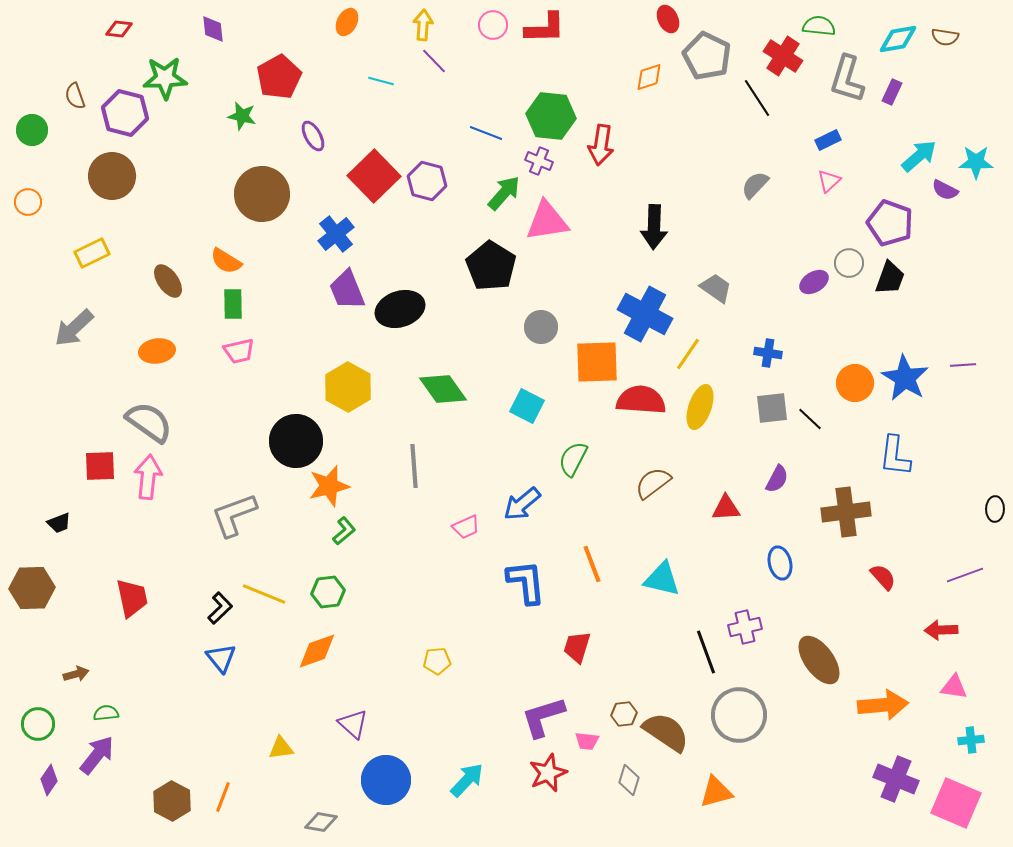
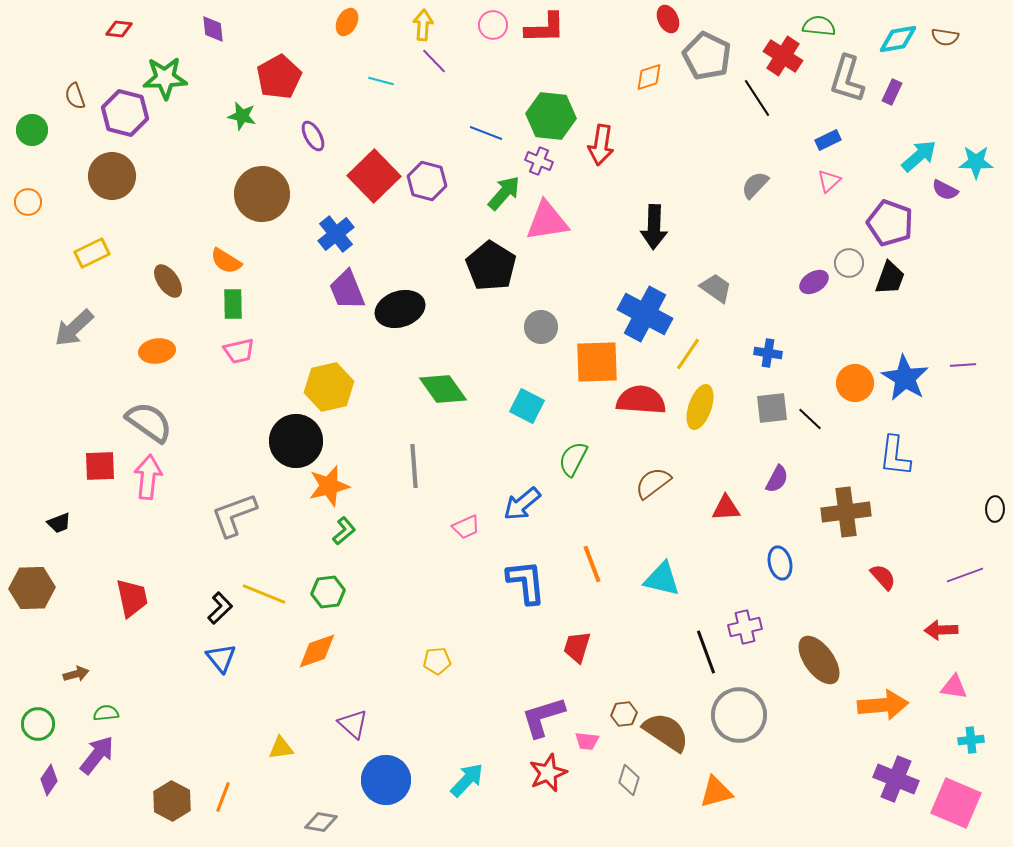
yellow hexagon at (348, 387): moved 19 px left; rotated 18 degrees clockwise
